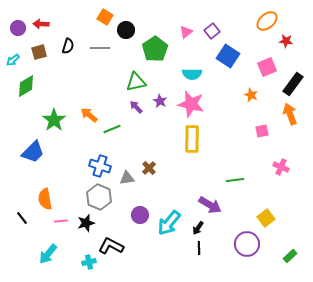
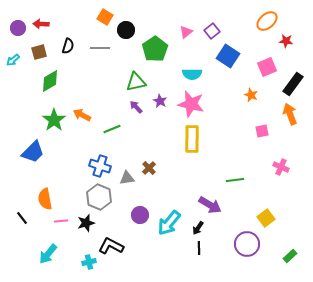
green diamond at (26, 86): moved 24 px right, 5 px up
orange arrow at (89, 115): moved 7 px left; rotated 12 degrees counterclockwise
